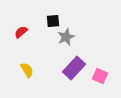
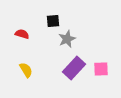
red semicircle: moved 1 px right, 2 px down; rotated 56 degrees clockwise
gray star: moved 1 px right, 2 px down
yellow semicircle: moved 1 px left
pink square: moved 1 px right, 7 px up; rotated 28 degrees counterclockwise
